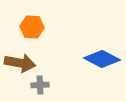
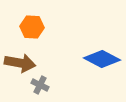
gray cross: rotated 30 degrees clockwise
